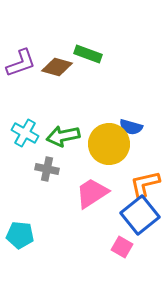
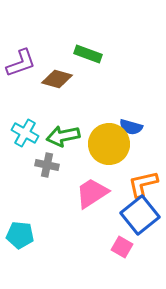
brown diamond: moved 12 px down
gray cross: moved 4 px up
orange L-shape: moved 2 px left
